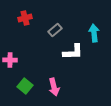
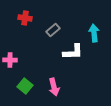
red cross: rotated 24 degrees clockwise
gray rectangle: moved 2 px left
